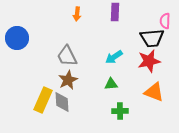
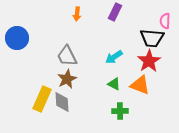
purple rectangle: rotated 24 degrees clockwise
black trapezoid: rotated 10 degrees clockwise
red star: rotated 20 degrees counterclockwise
brown star: moved 1 px left, 1 px up
green triangle: moved 3 px right; rotated 32 degrees clockwise
orange triangle: moved 14 px left, 7 px up
yellow rectangle: moved 1 px left, 1 px up
